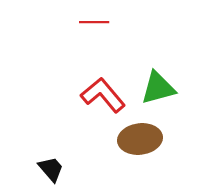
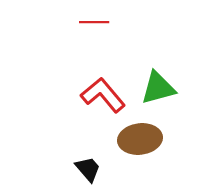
black trapezoid: moved 37 px right
